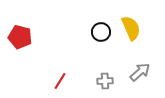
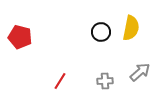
yellow semicircle: rotated 35 degrees clockwise
